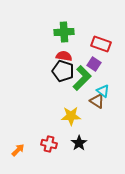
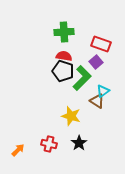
purple square: moved 2 px right, 2 px up; rotated 16 degrees clockwise
cyan triangle: rotated 48 degrees clockwise
yellow star: rotated 18 degrees clockwise
